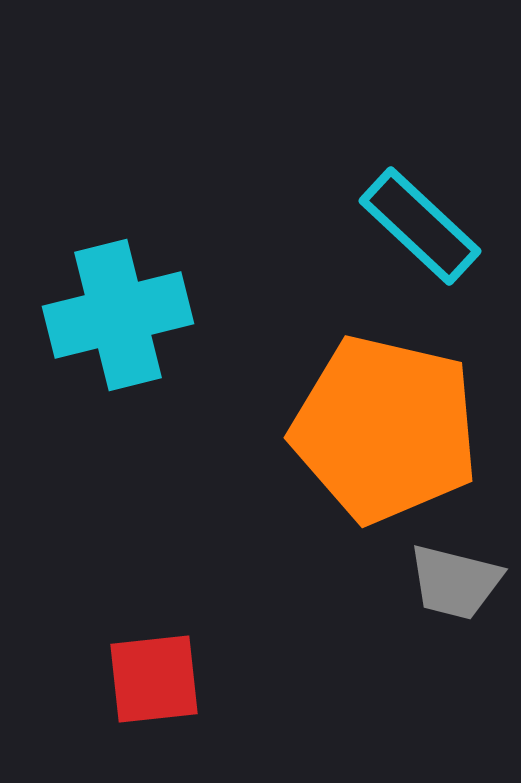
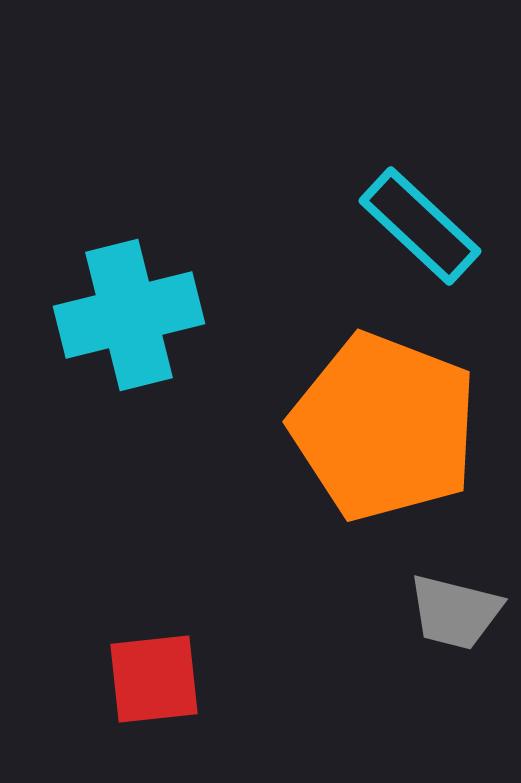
cyan cross: moved 11 px right
orange pentagon: moved 1 px left, 2 px up; rotated 8 degrees clockwise
gray trapezoid: moved 30 px down
